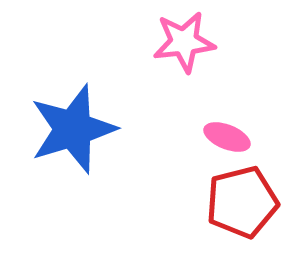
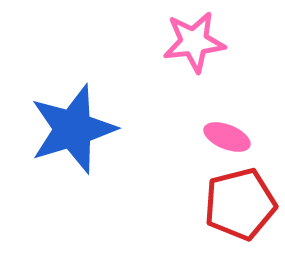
pink star: moved 10 px right
red pentagon: moved 2 px left, 2 px down
